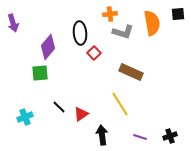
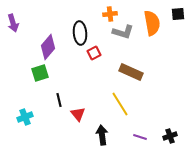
red square: rotated 16 degrees clockwise
green square: rotated 12 degrees counterclockwise
black line: moved 7 px up; rotated 32 degrees clockwise
red triangle: moved 3 px left; rotated 35 degrees counterclockwise
